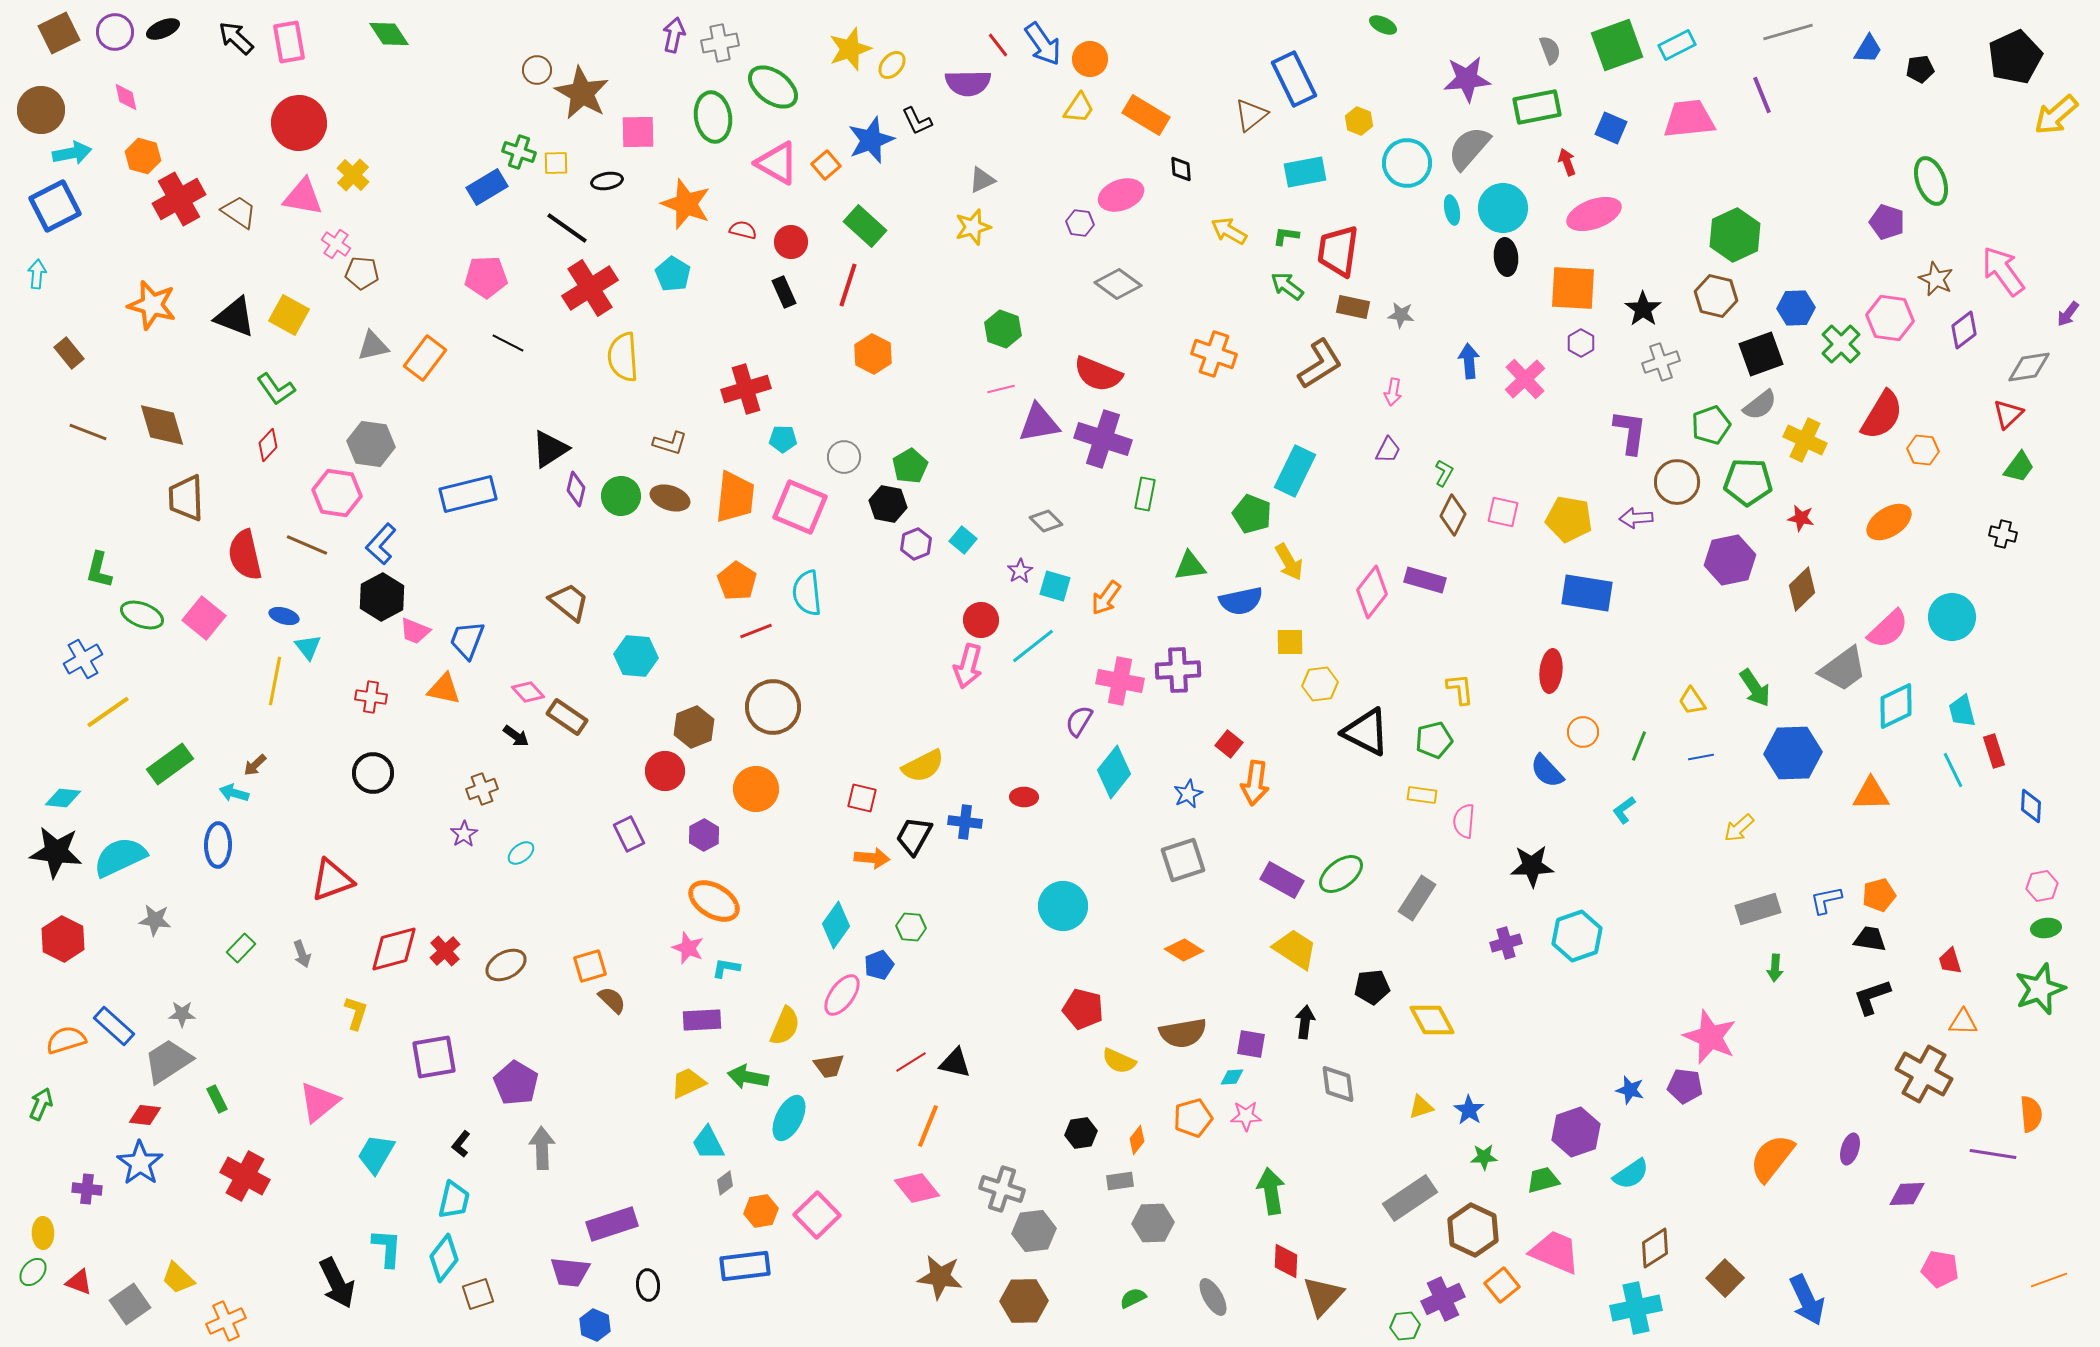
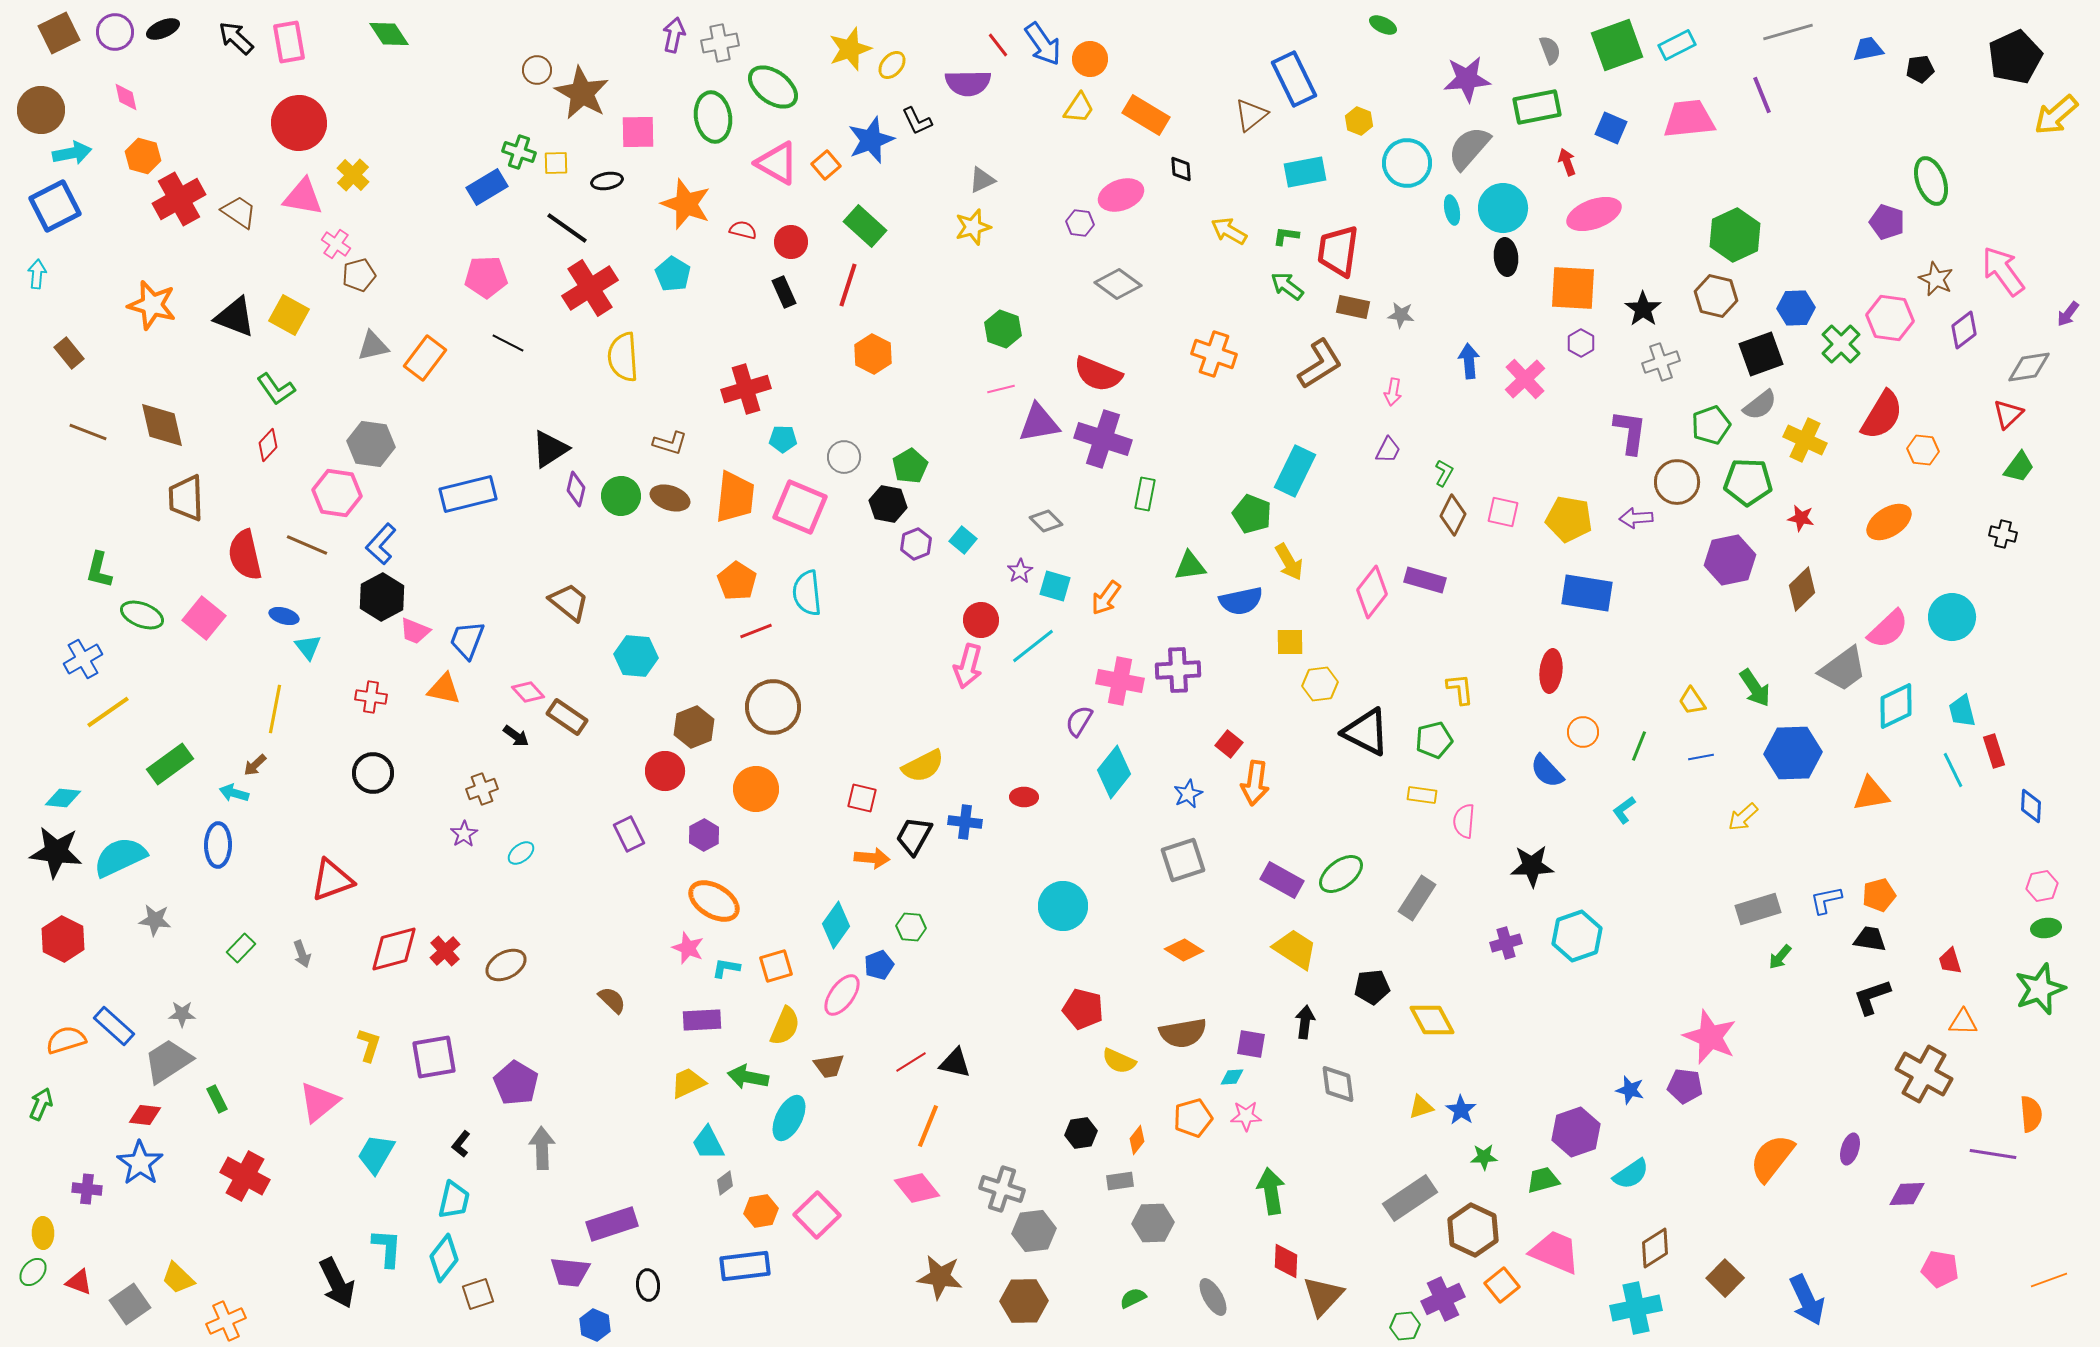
blue trapezoid at (1868, 49): rotated 132 degrees counterclockwise
brown pentagon at (362, 273): moved 3 px left, 2 px down; rotated 20 degrees counterclockwise
brown diamond at (162, 425): rotated 4 degrees clockwise
yellow line at (275, 681): moved 28 px down
orange triangle at (1871, 794): rotated 9 degrees counterclockwise
yellow arrow at (1739, 828): moved 4 px right, 11 px up
orange square at (590, 966): moved 186 px right
green arrow at (1775, 968): moved 5 px right, 11 px up; rotated 36 degrees clockwise
yellow L-shape at (356, 1013): moved 13 px right, 32 px down
blue star at (1469, 1110): moved 8 px left
